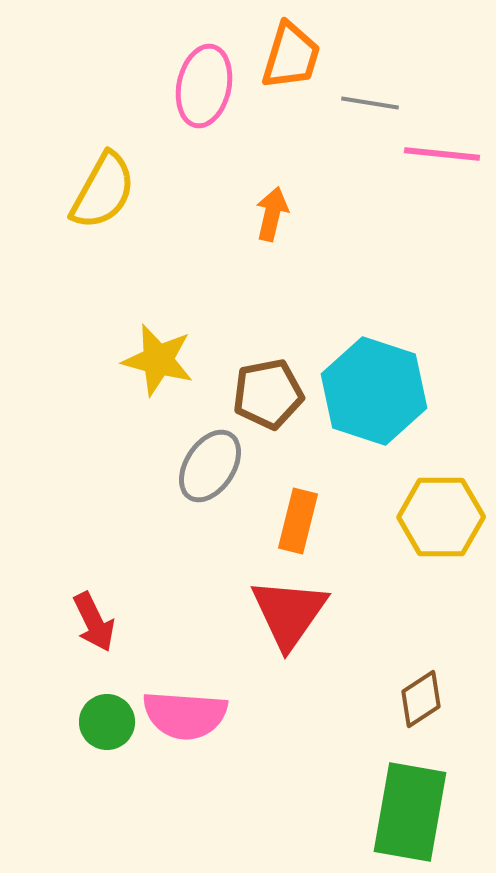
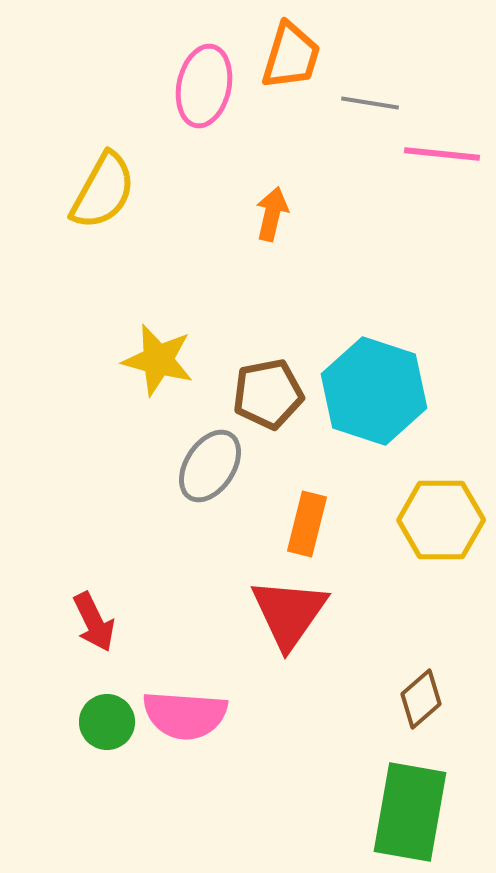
yellow hexagon: moved 3 px down
orange rectangle: moved 9 px right, 3 px down
brown diamond: rotated 8 degrees counterclockwise
